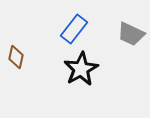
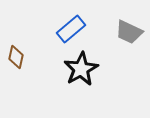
blue rectangle: moved 3 px left; rotated 12 degrees clockwise
gray trapezoid: moved 2 px left, 2 px up
